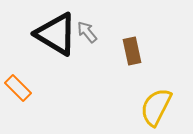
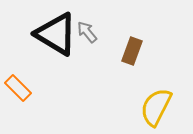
brown rectangle: rotated 32 degrees clockwise
